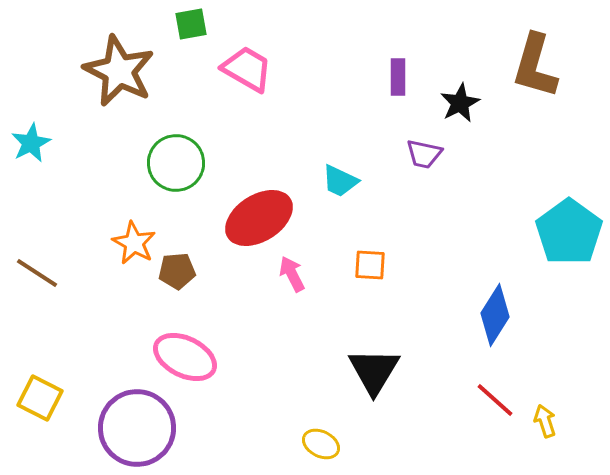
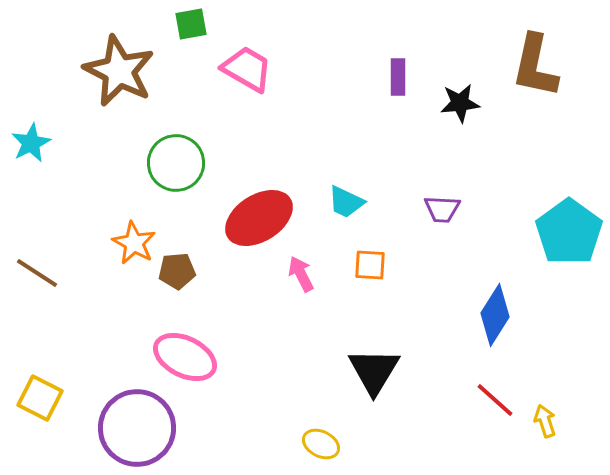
brown L-shape: rotated 4 degrees counterclockwise
black star: rotated 21 degrees clockwise
purple trapezoid: moved 18 px right, 55 px down; rotated 9 degrees counterclockwise
cyan trapezoid: moved 6 px right, 21 px down
pink arrow: moved 9 px right
